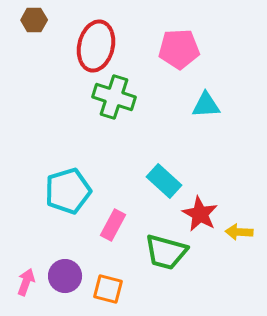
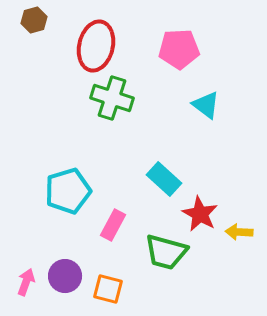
brown hexagon: rotated 15 degrees counterclockwise
green cross: moved 2 px left, 1 px down
cyan triangle: rotated 40 degrees clockwise
cyan rectangle: moved 2 px up
